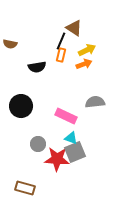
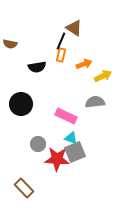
yellow arrow: moved 16 px right, 26 px down
black circle: moved 2 px up
brown rectangle: moved 1 px left; rotated 30 degrees clockwise
